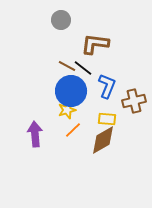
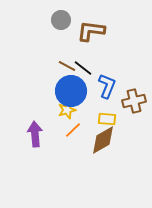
brown L-shape: moved 4 px left, 13 px up
